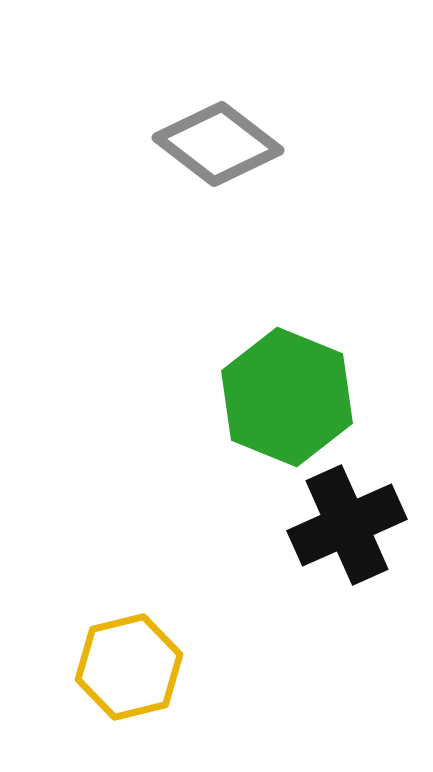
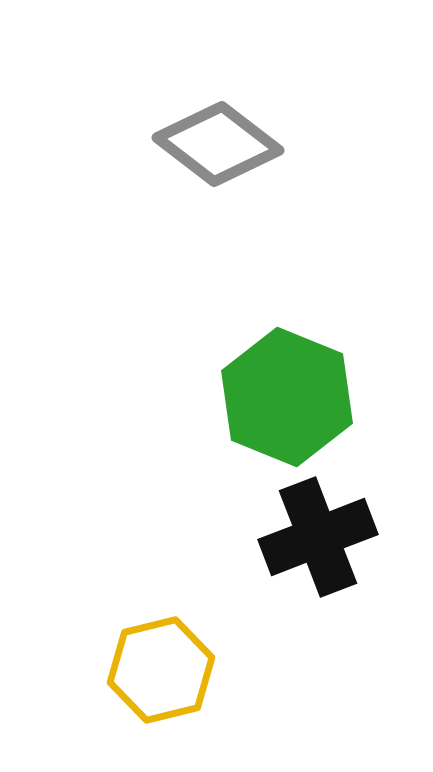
black cross: moved 29 px left, 12 px down; rotated 3 degrees clockwise
yellow hexagon: moved 32 px right, 3 px down
